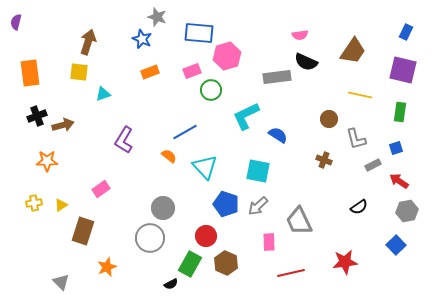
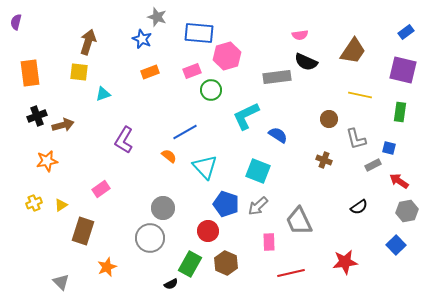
blue rectangle at (406, 32): rotated 28 degrees clockwise
blue square at (396, 148): moved 7 px left; rotated 32 degrees clockwise
orange star at (47, 161): rotated 10 degrees counterclockwise
cyan square at (258, 171): rotated 10 degrees clockwise
yellow cross at (34, 203): rotated 14 degrees counterclockwise
red circle at (206, 236): moved 2 px right, 5 px up
